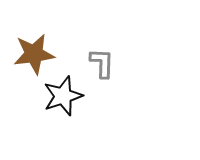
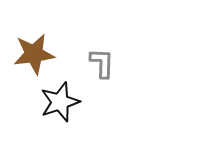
black star: moved 3 px left, 6 px down
